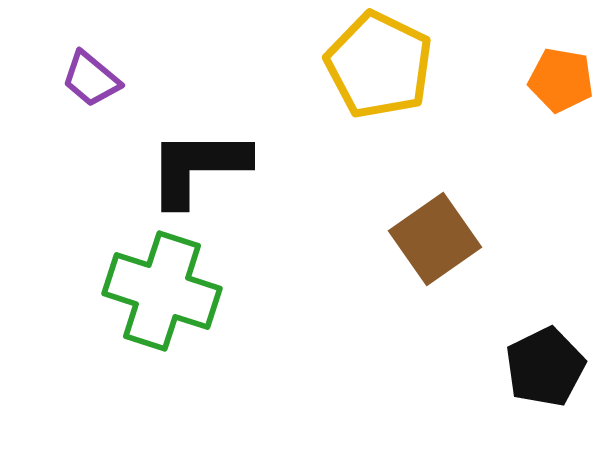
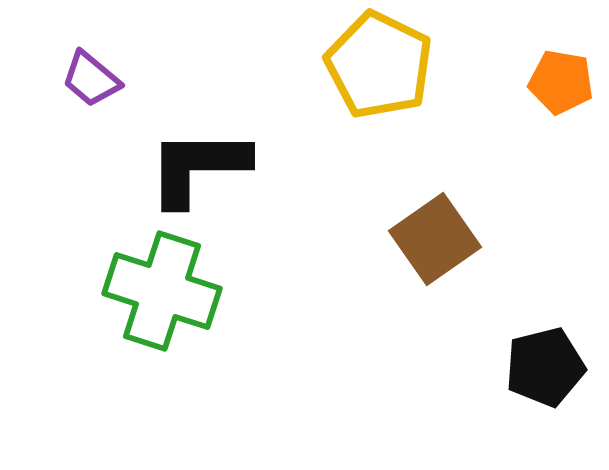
orange pentagon: moved 2 px down
black pentagon: rotated 12 degrees clockwise
